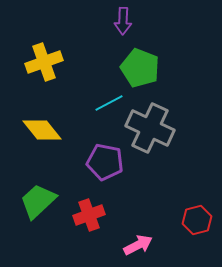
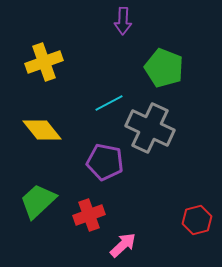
green pentagon: moved 24 px right
pink arrow: moved 15 px left; rotated 16 degrees counterclockwise
